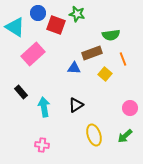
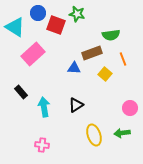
green arrow: moved 3 px left, 3 px up; rotated 35 degrees clockwise
